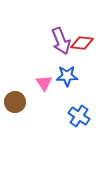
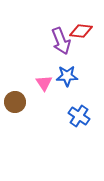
red diamond: moved 1 px left, 12 px up
